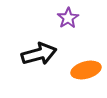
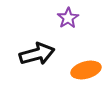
black arrow: moved 2 px left
